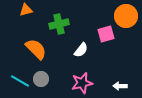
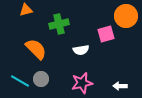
white semicircle: rotated 42 degrees clockwise
